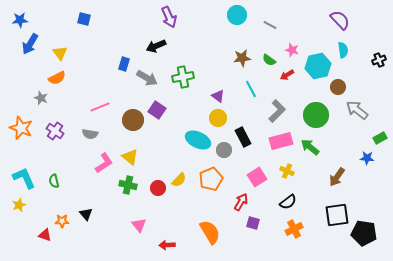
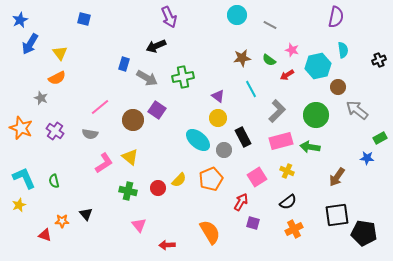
blue star at (20, 20): rotated 21 degrees counterclockwise
purple semicircle at (340, 20): moved 4 px left, 3 px up; rotated 55 degrees clockwise
pink line at (100, 107): rotated 18 degrees counterclockwise
cyan ellipse at (198, 140): rotated 15 degrees clockwise
green arrow at (310, 147): rotated 30 degrees counterclockwise
green cross at (128, 185): moved 6 px down
